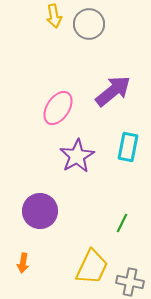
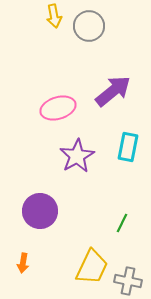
gray circle: moved 2 px down
pink ellipse: rotated 40 degrees clockwise
gray cross: moved 2 px left, 1 px up
